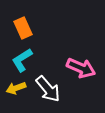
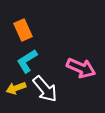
orange rectangle: moved 2 px down
cyan L-shape: moved 5 px right, 1 px down
white arrow: moved 3 px left
